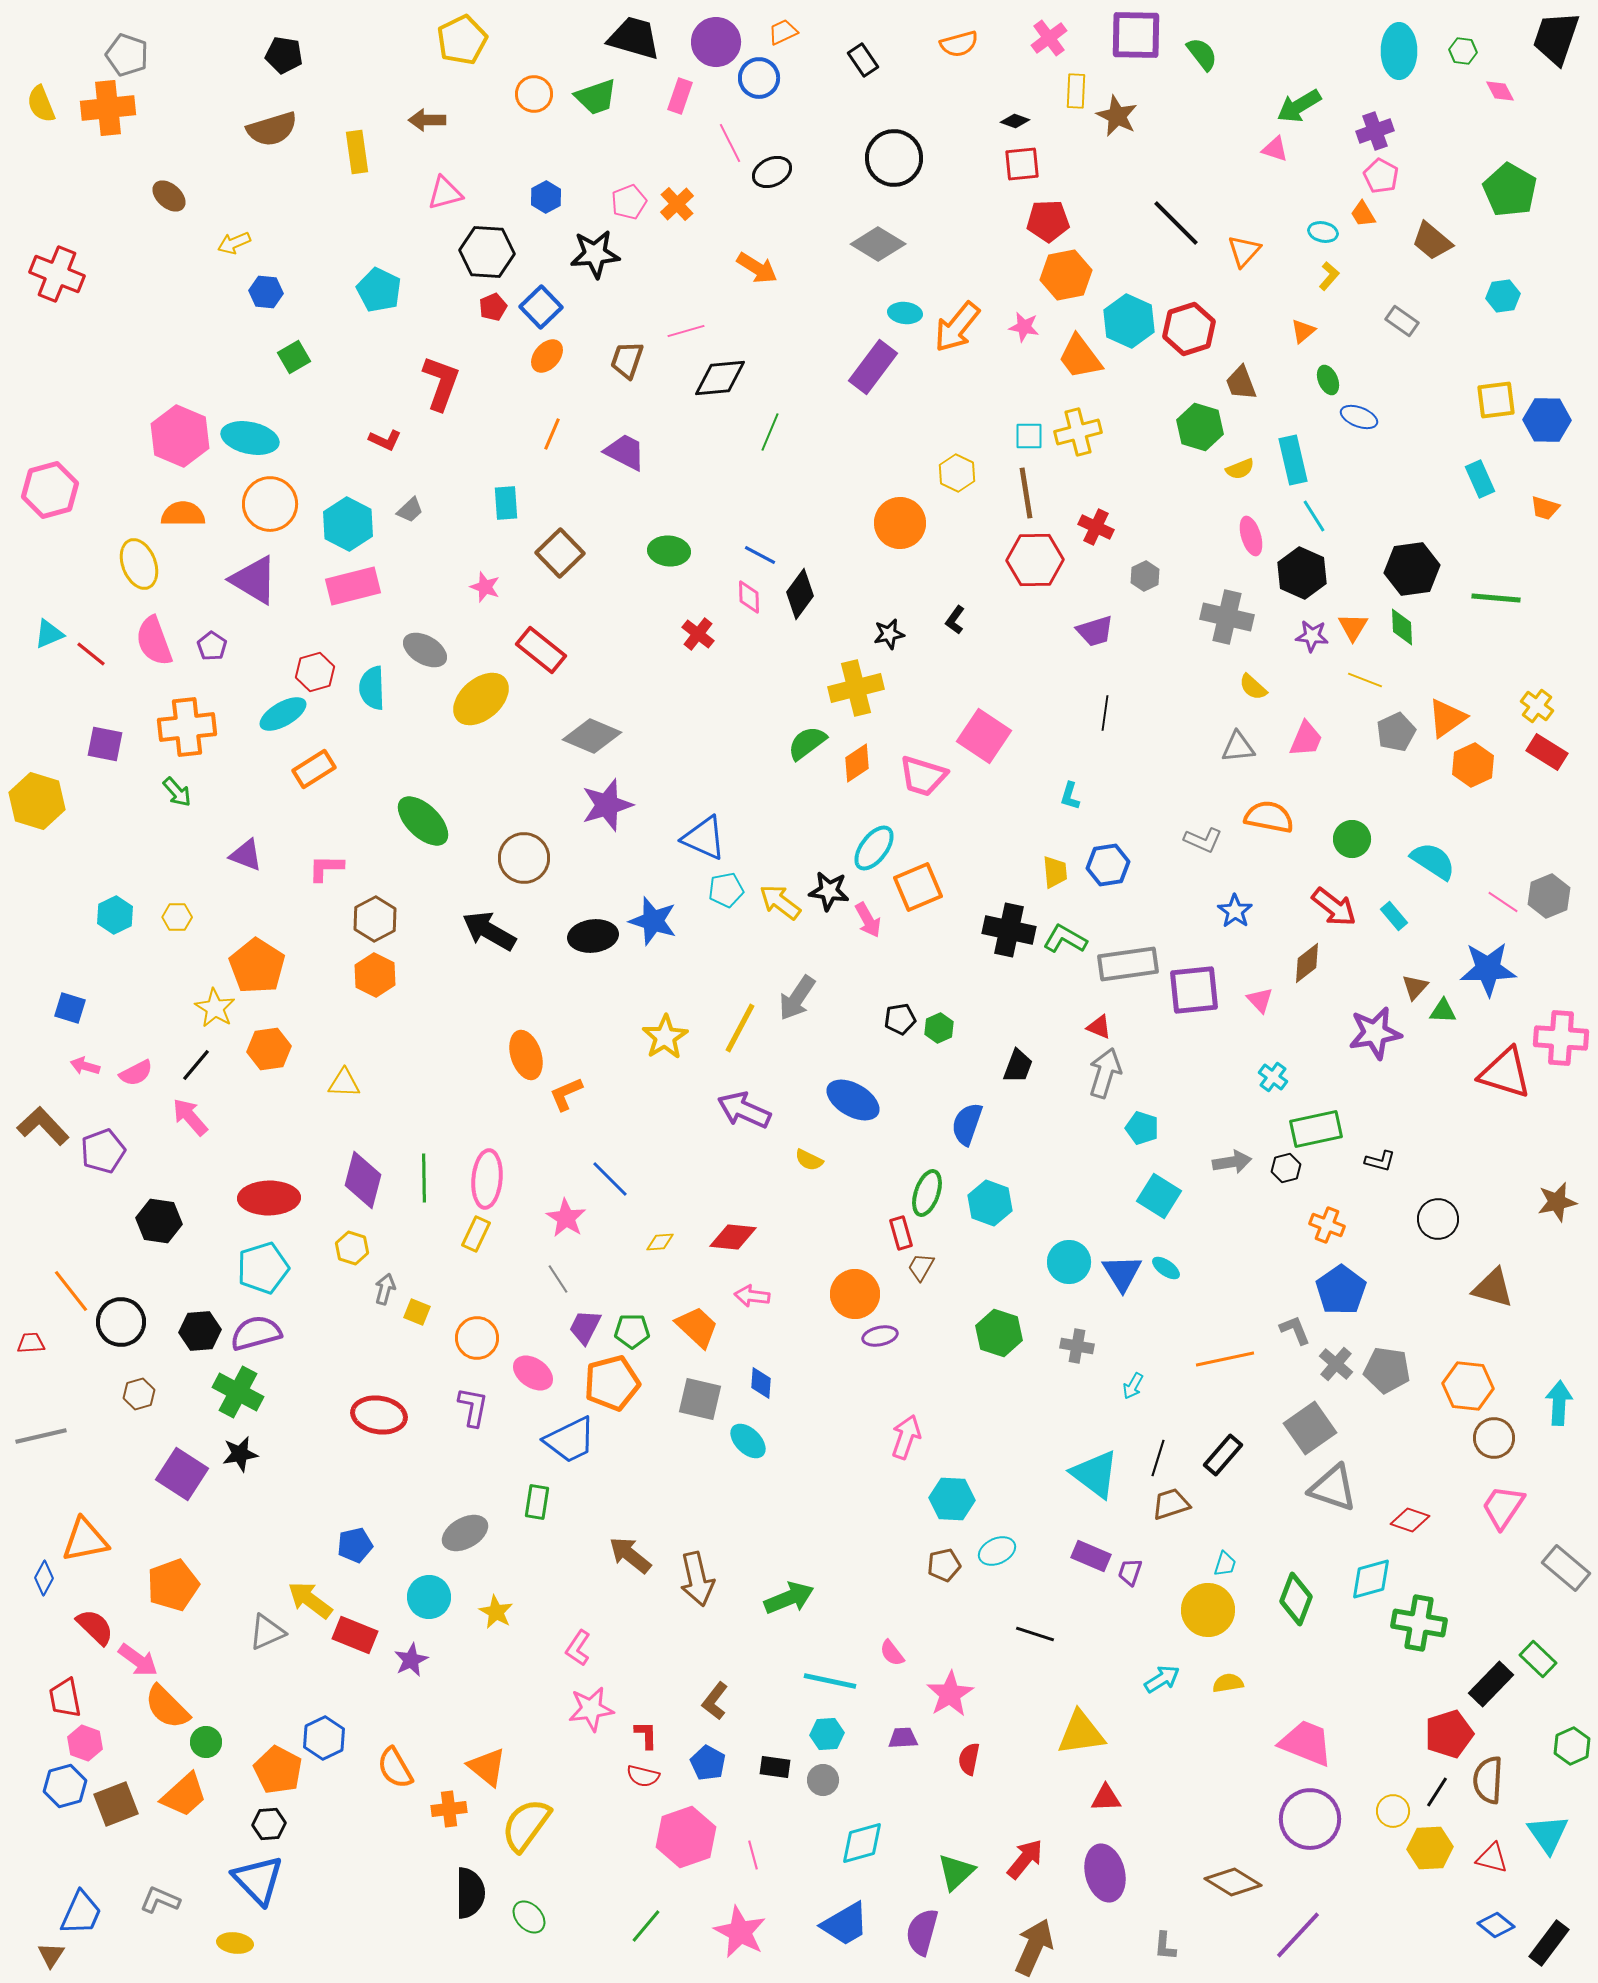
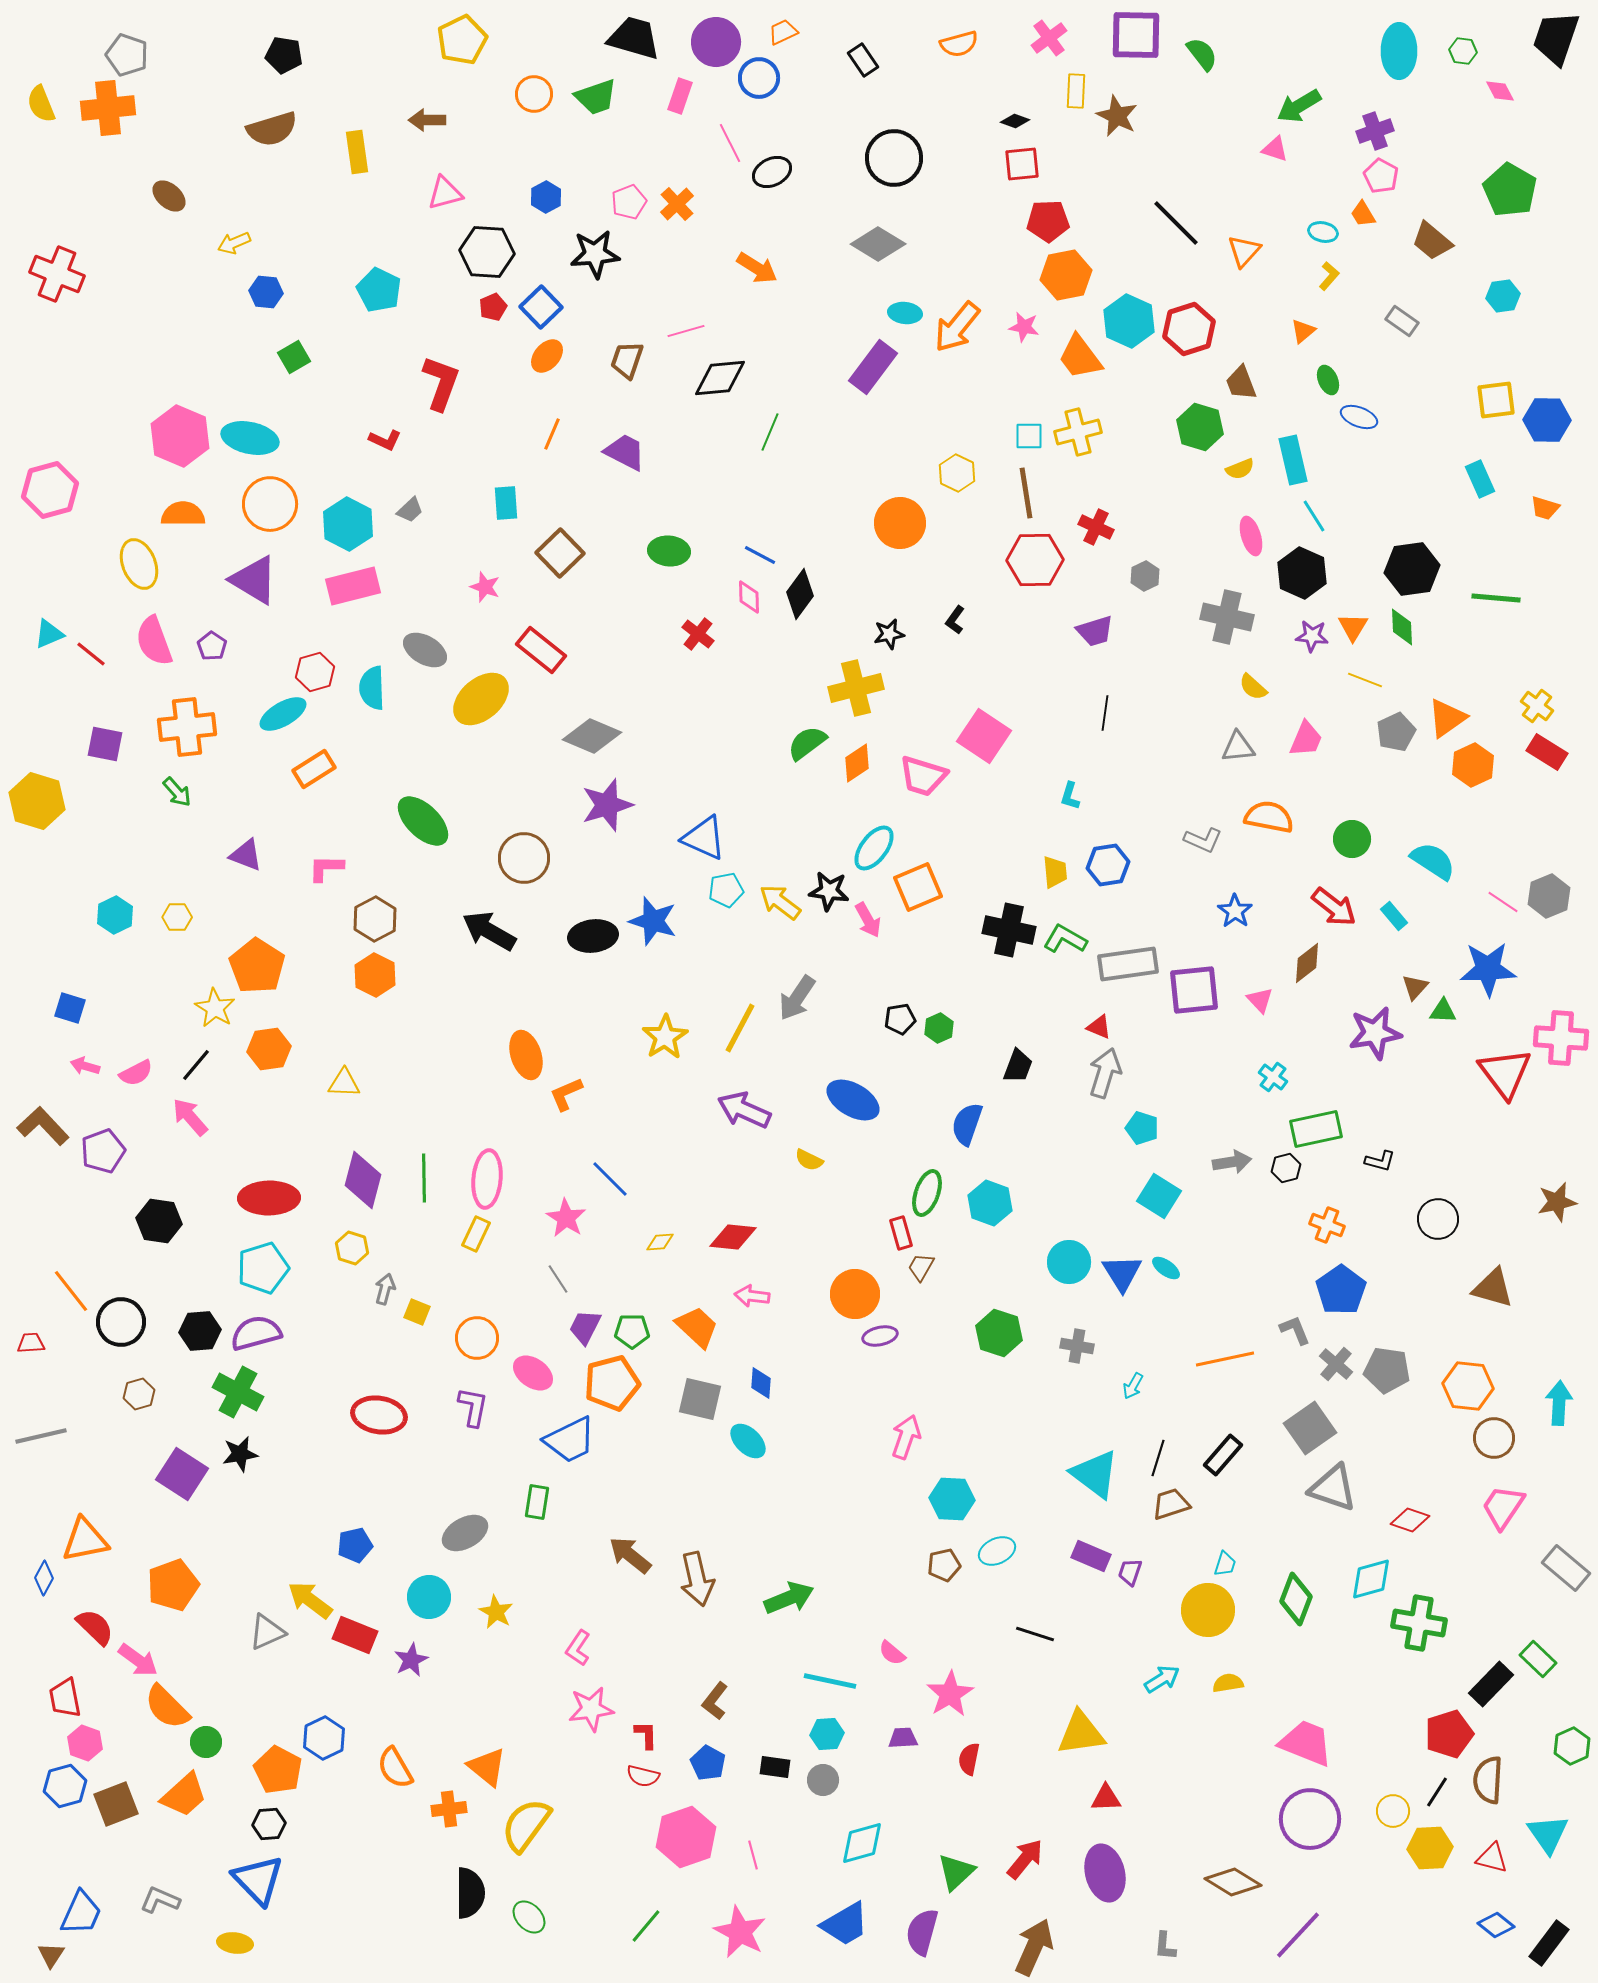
red triangle at (1505, 1073): rotated 36 degrees clockwise
pink semicircle at (892, 1653): rotated 12 degrees counterclockwise
